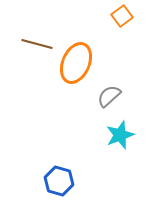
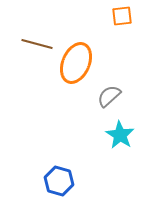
orange square: rotated 30 degrees clockwise
cyan star: rotated 20 degrees counterclockwise
